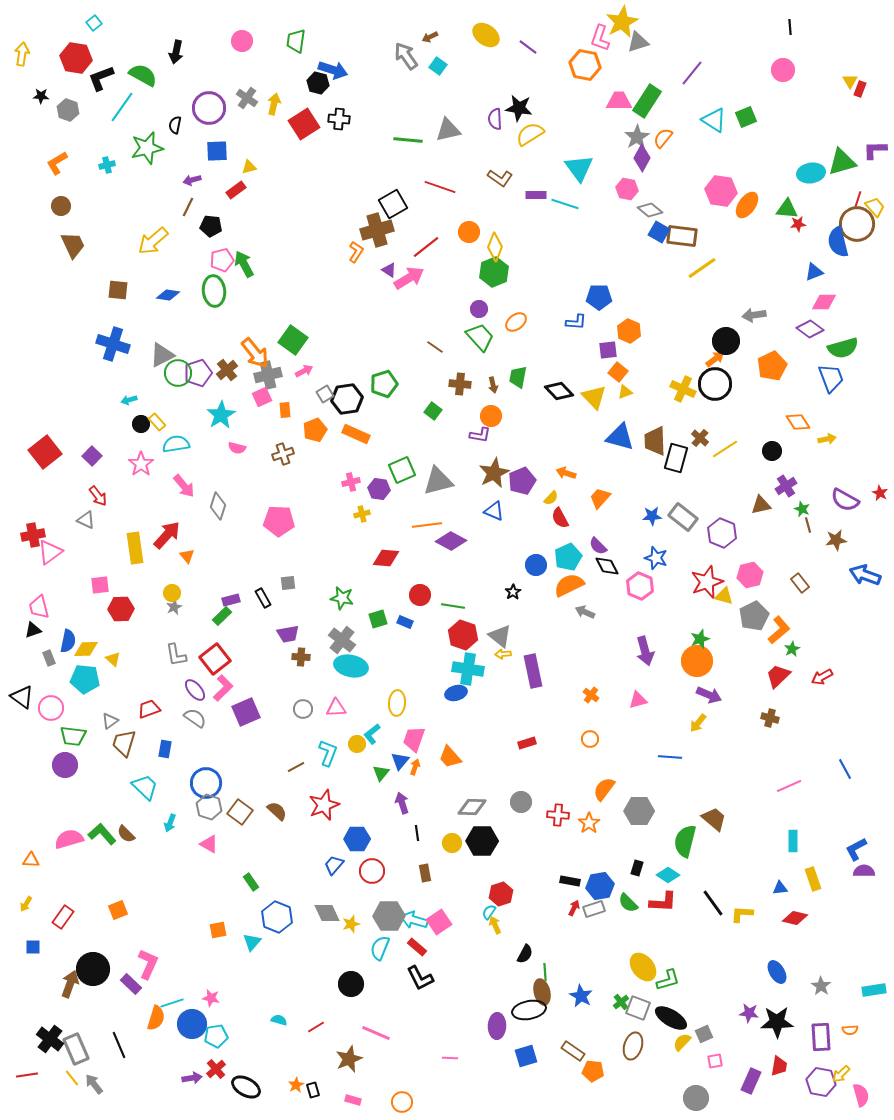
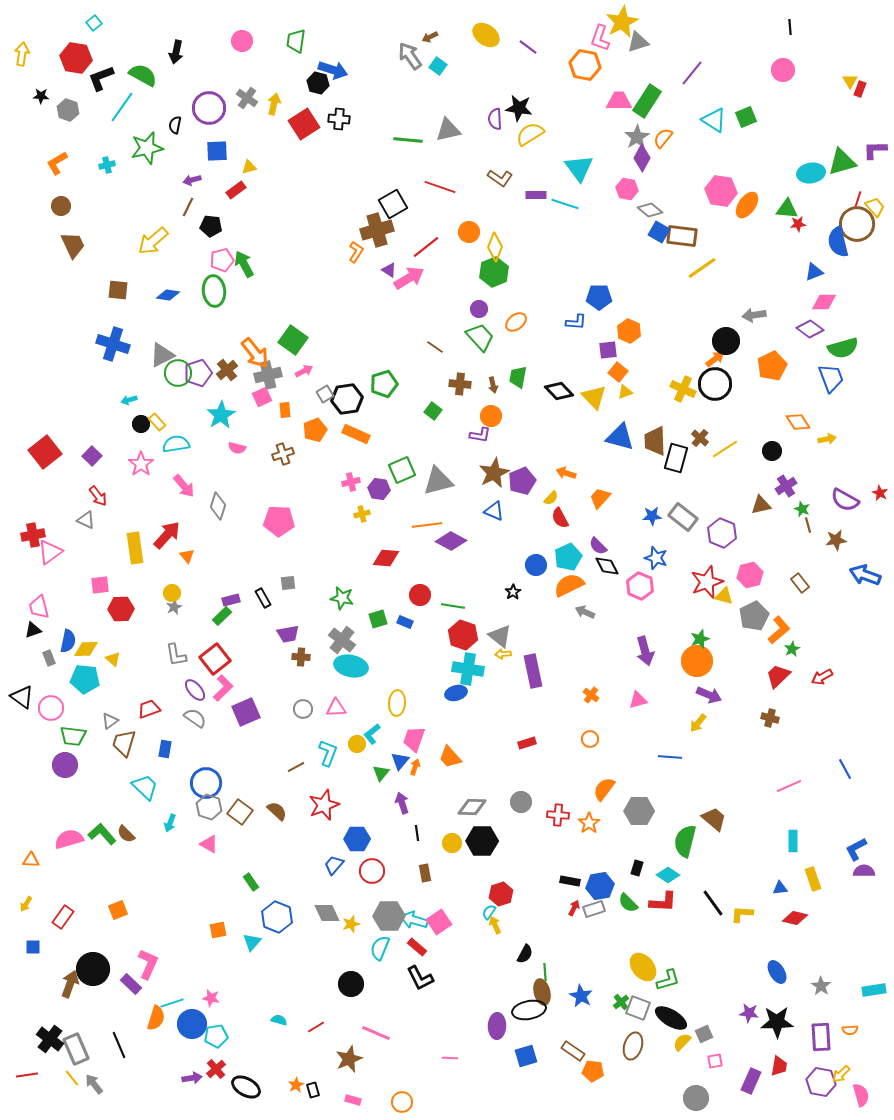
gray arrow at (406, 56): moved 4 px right
